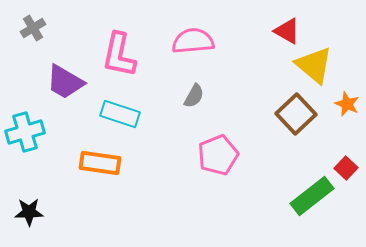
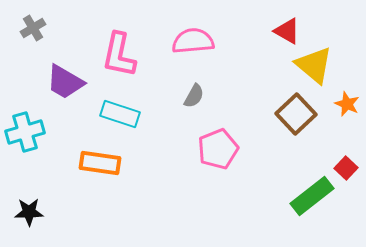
pink pentagon: moved 6 px up
